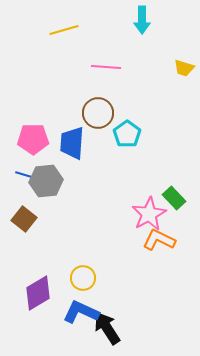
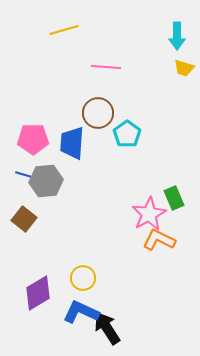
cyan arrow: moved 35 px right, 16 px down
green rectangle: rotated 20 degrees clockwise
